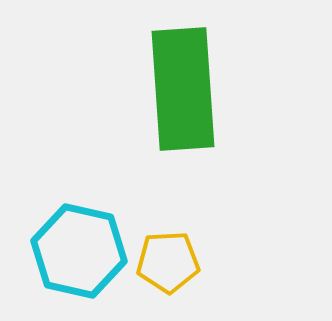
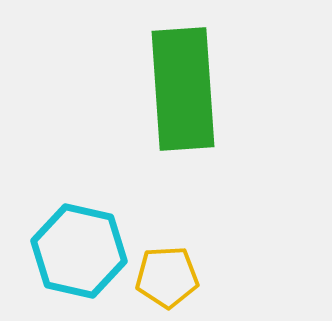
yellow pentagon: moved 1 px left, 15 px down
